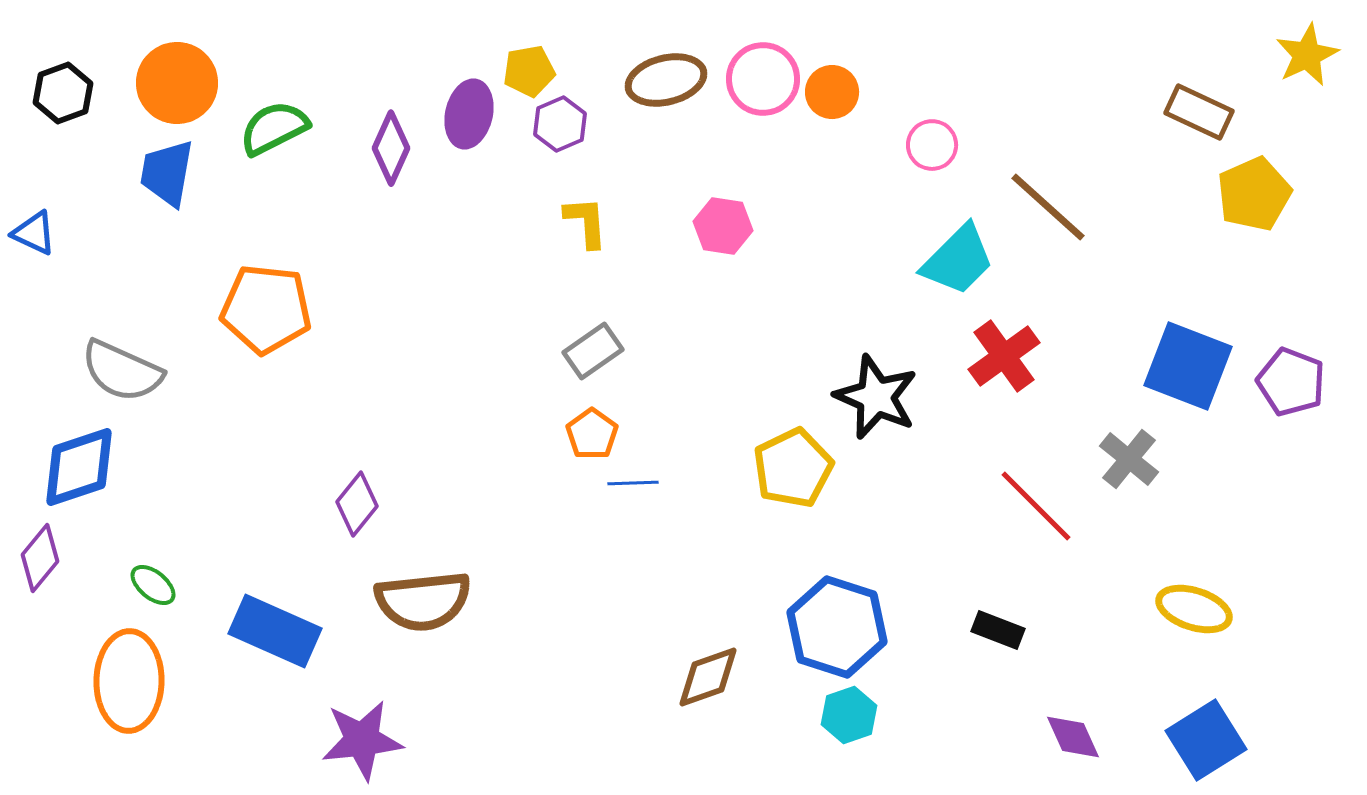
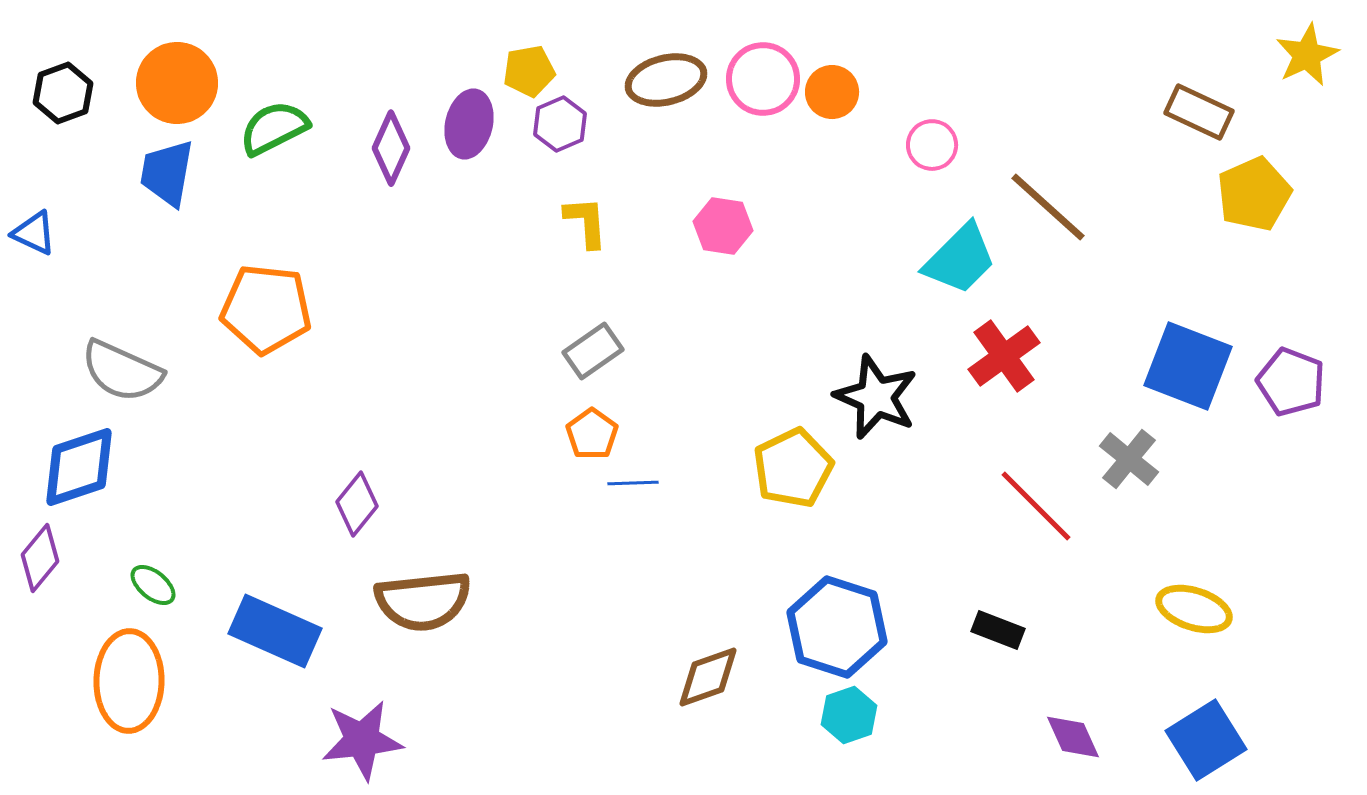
purple ellipse at (469, 114): moved 10 px down
cyan trapezoid at (958, 260): moved 2 px right, 1 px up
